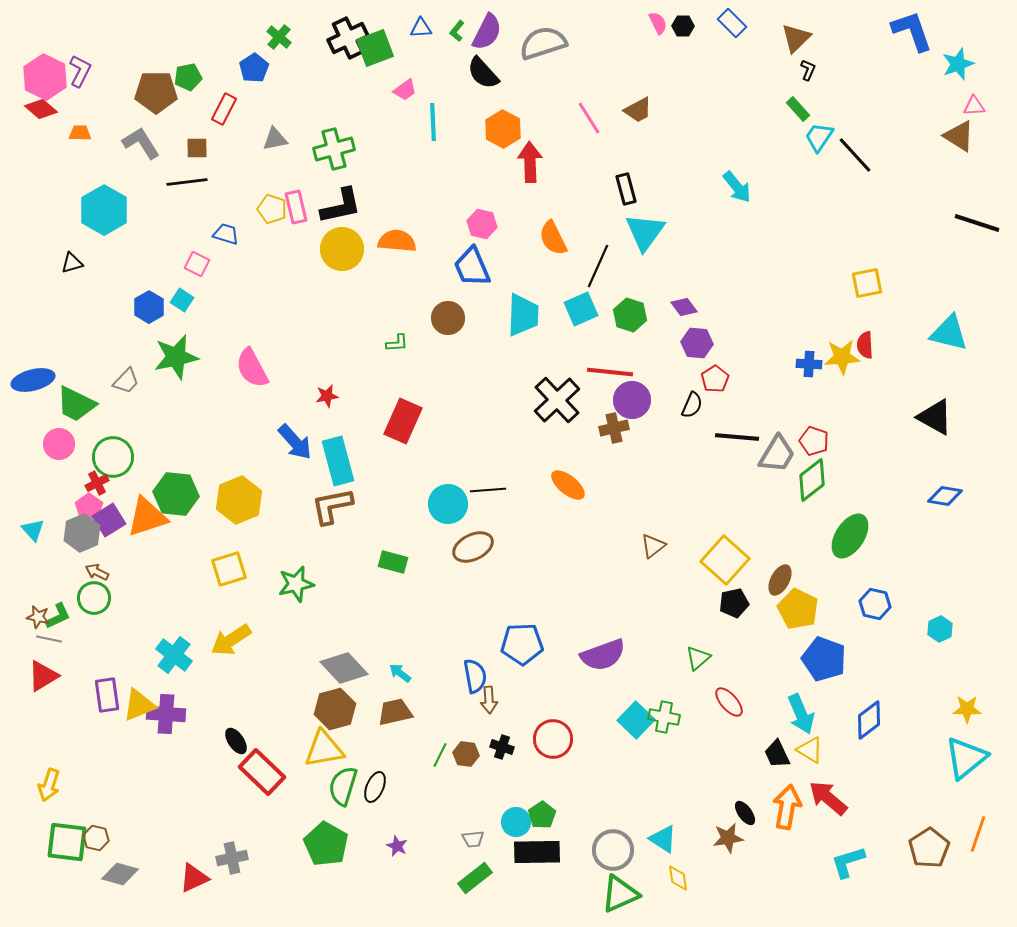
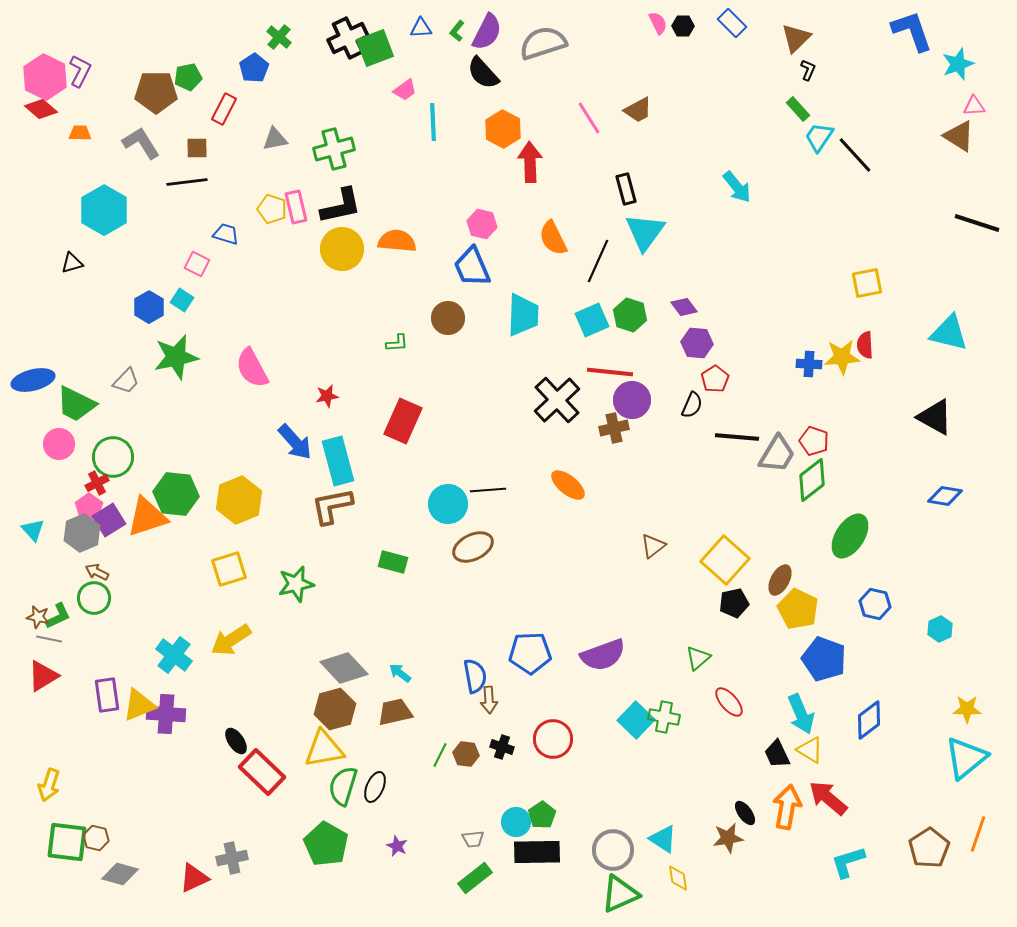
black line at (598, 266): moved 5 px up
cyan square at (581, 309): moved 11 px right, 11 px down
blue pentagon at (522, 644): moved 8 px right, 9 px down
